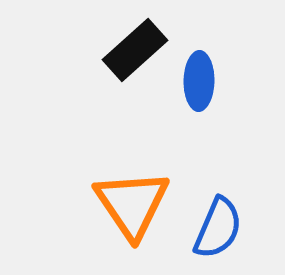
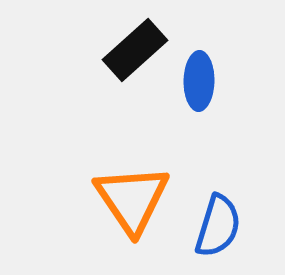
orange triangle: moved 5 px up
blue semicircle: moved 2 px up; rotated 6 degrees counterclockwise
